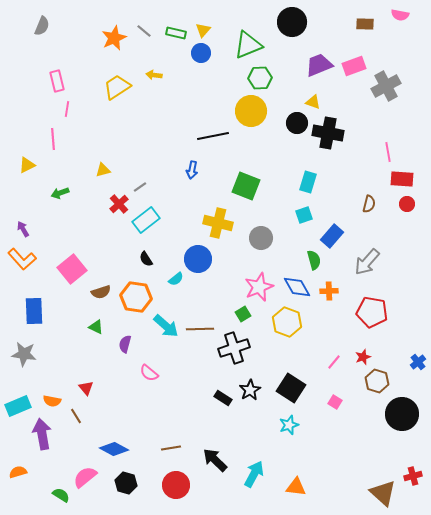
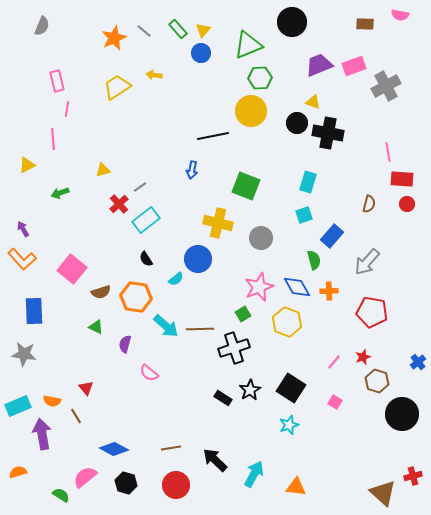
green rectangle at (176, 33): moved 2 px right, 4 px up; rotated 36 degrees clockwise
pink square at (72, 269): rotated 12 degrees counterclockwise
